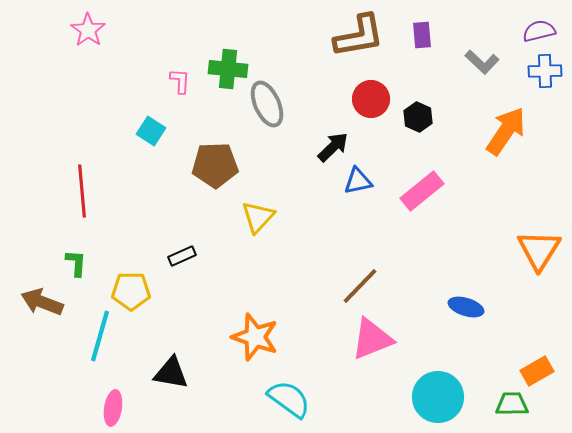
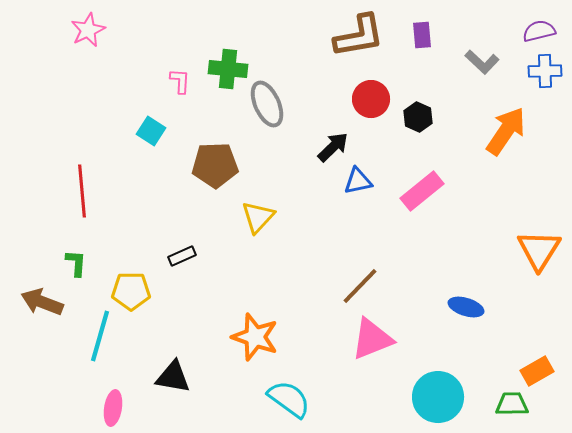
pink star: rotated 12 degrees clockwise
black triangle: moved 2 px right, 4 px down
